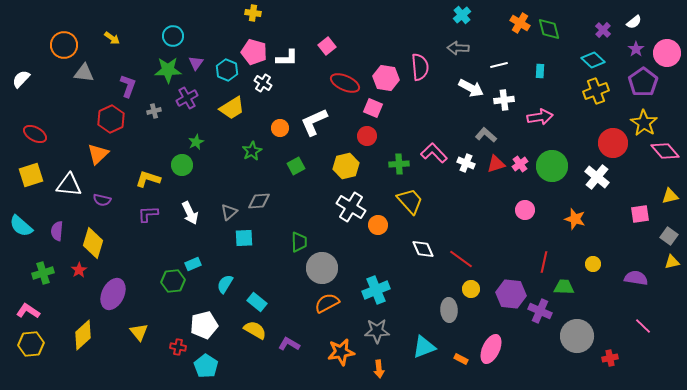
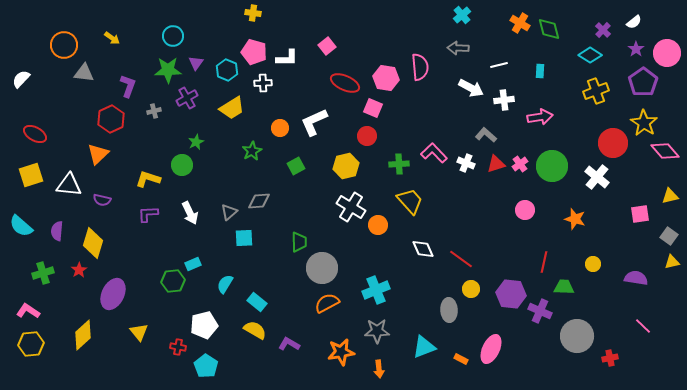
cyan diamond at (593, 60): moved 3 px left, 5 px up; rotated 10 degrees counterclockwise
white cross at (263, 83): rotated 36 degrees counterclockwise
